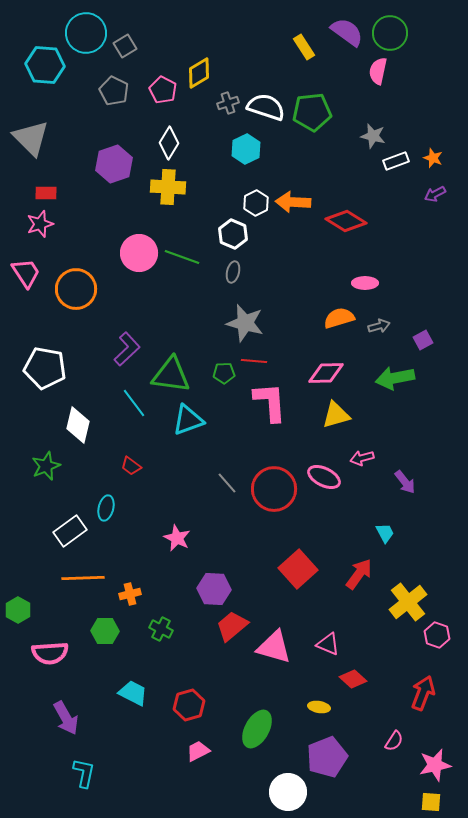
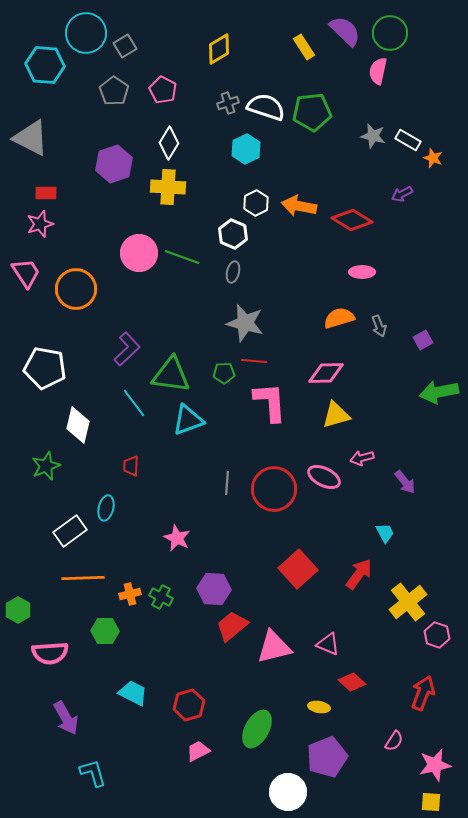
purple semicircle at (347, 32): moved 2 px left, 1 px up; rotated 8 degrees clockwise
yellow diamond at (199, 73): moved 20 px right, 24 px up
gray pentagon at (114, 91): rotated 8 degrees clockwise
gray triangle at (31, 138): rotated 18 degrees counterclockwise
white rectangle at (396, 161): moved 12 px right, 21 px up; rotated 50 degrees clockwise
purple arrow at (435, 194): moved 33 px left
orange arrow at (293, 202): moved 6 px right, 4 px down; rotated 8 degrees clockwise
red diamond at (346, 221): moved 6 px right, 1 px up
pink ellipse at (365, 283): moved 3 px left, 11 px up
gray arrow at (379, 326): rotated 85 degrees clockwise
green arrow at (395, 378): moved 44 px right, 14 px down
red trapezoid at (131, 466): rotated 55 degrees clockwise
gray line at (227, 483): rotated 45 degrees clockwise
green cross at (161, 629): moved 32 px up
pink triangle at (274, 647): rotated 30 degrees counterclockwise
red diamond at (353, 679): moved 1 px left, 3 px down
cyan L-shape at (84, 773): moved 9 px right; rotated 28 degrees counterclockwise
